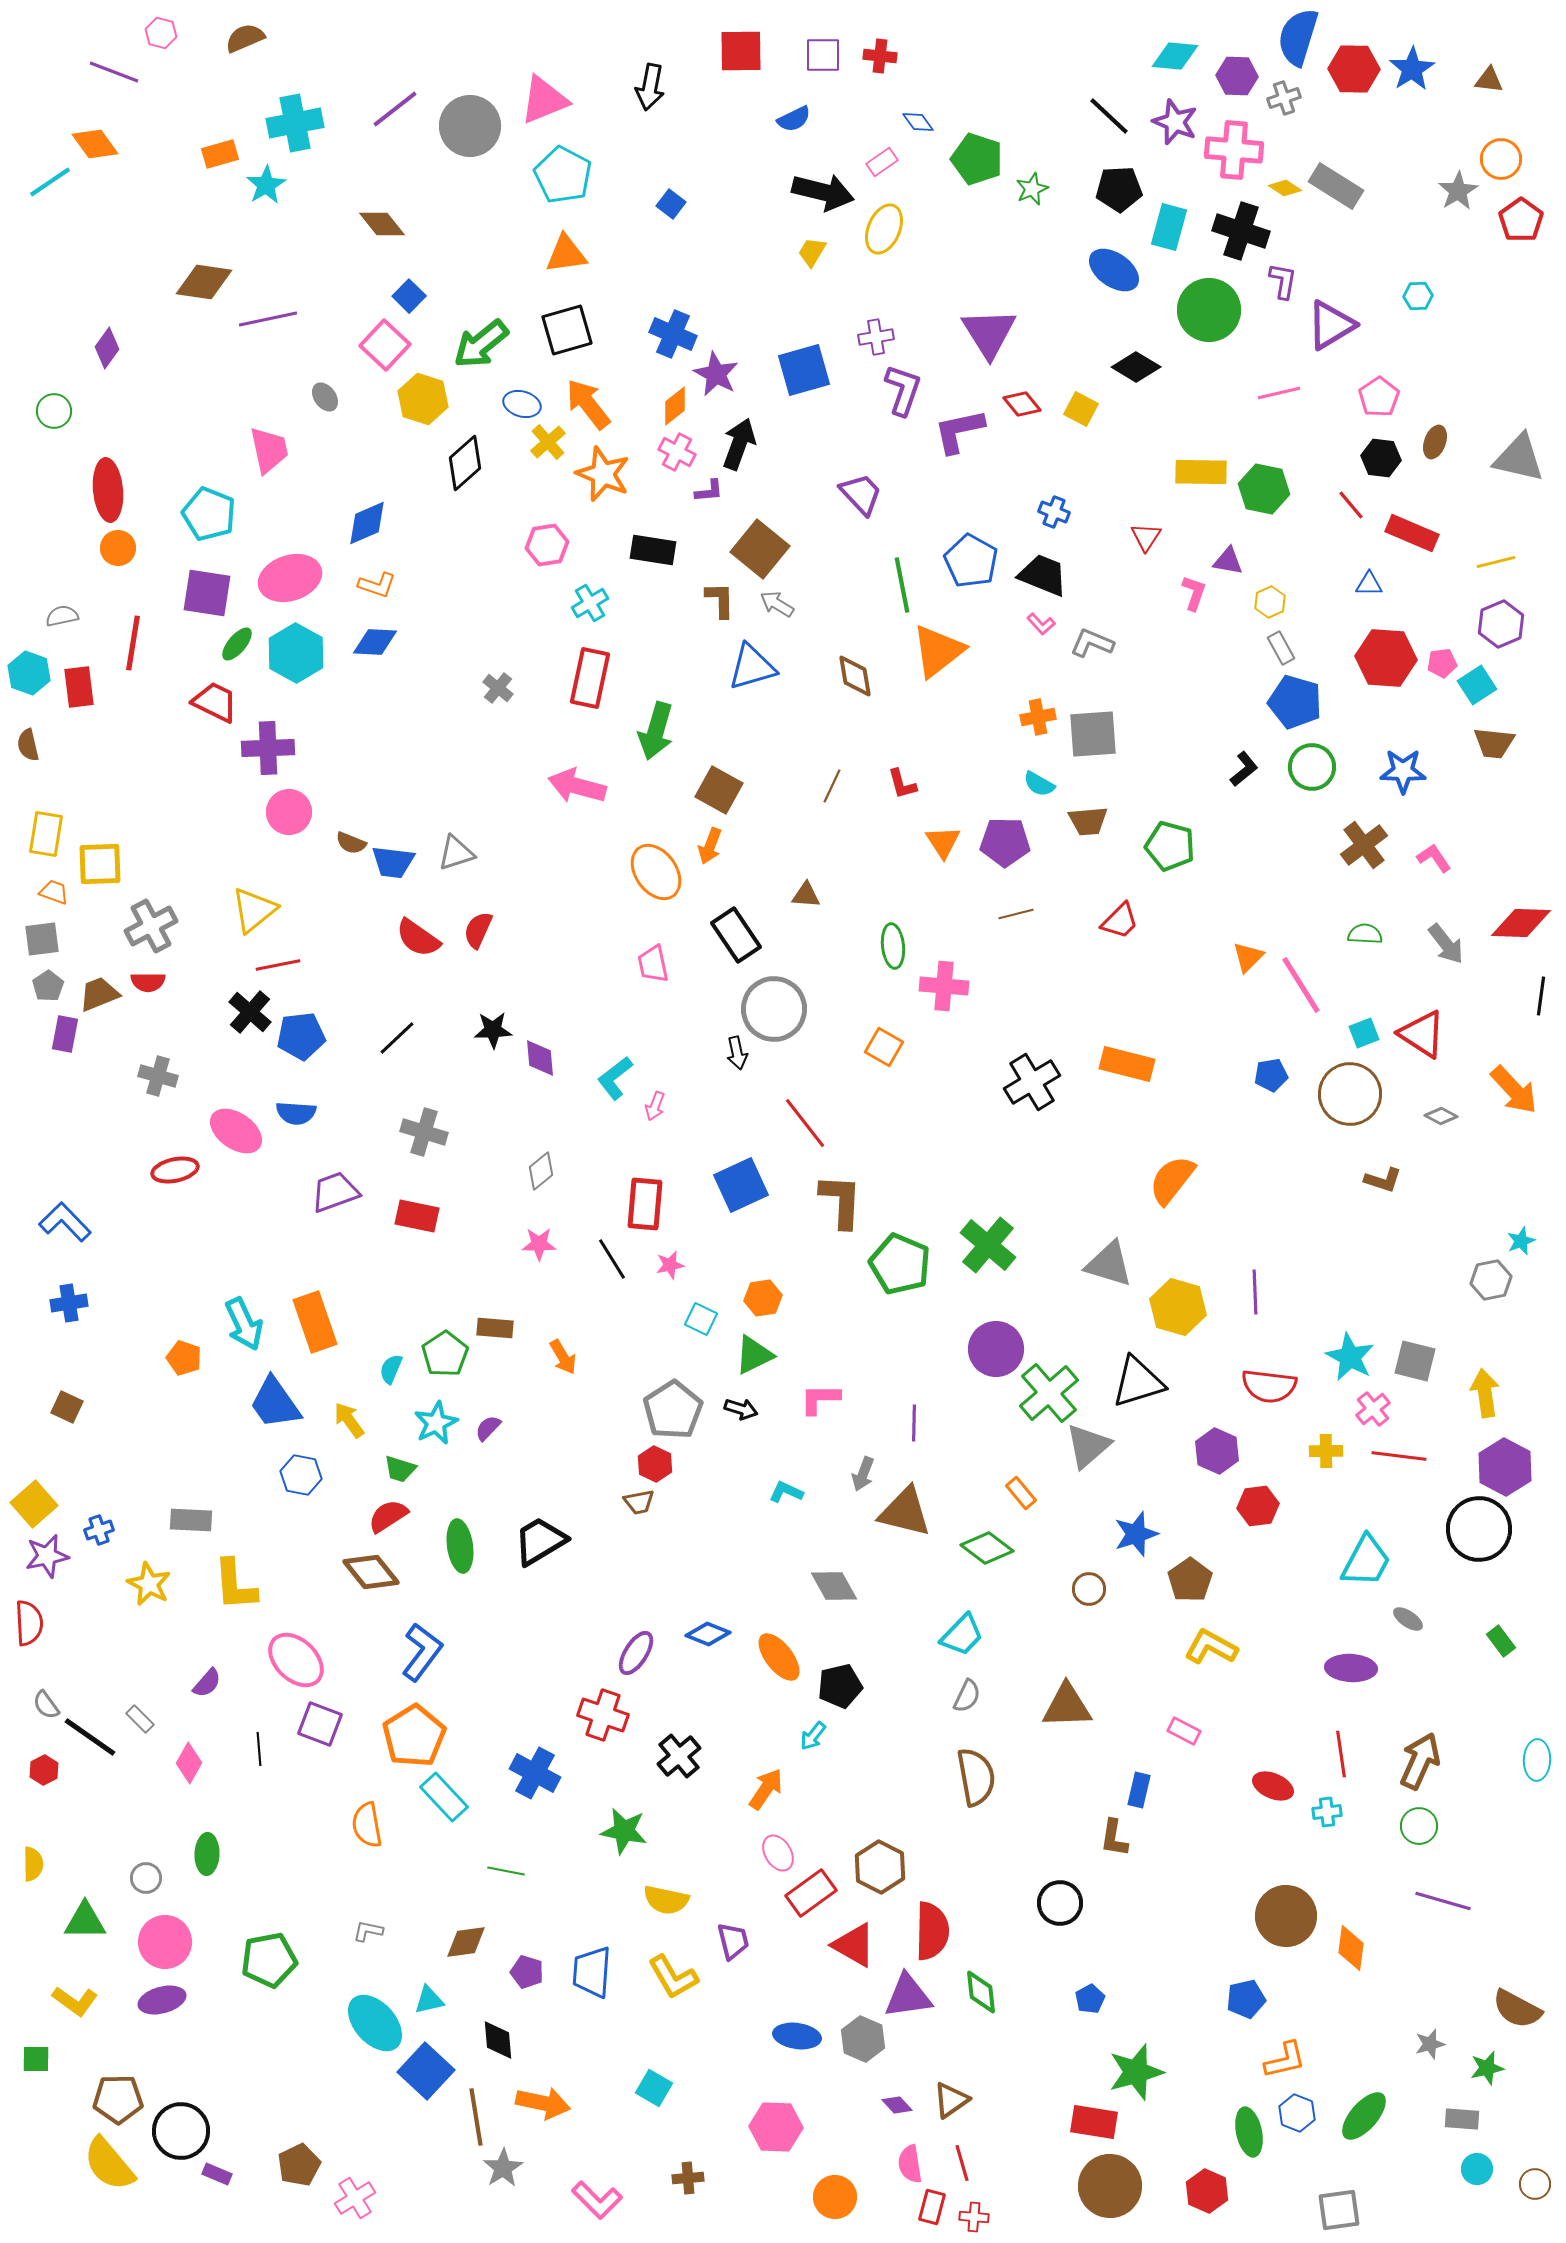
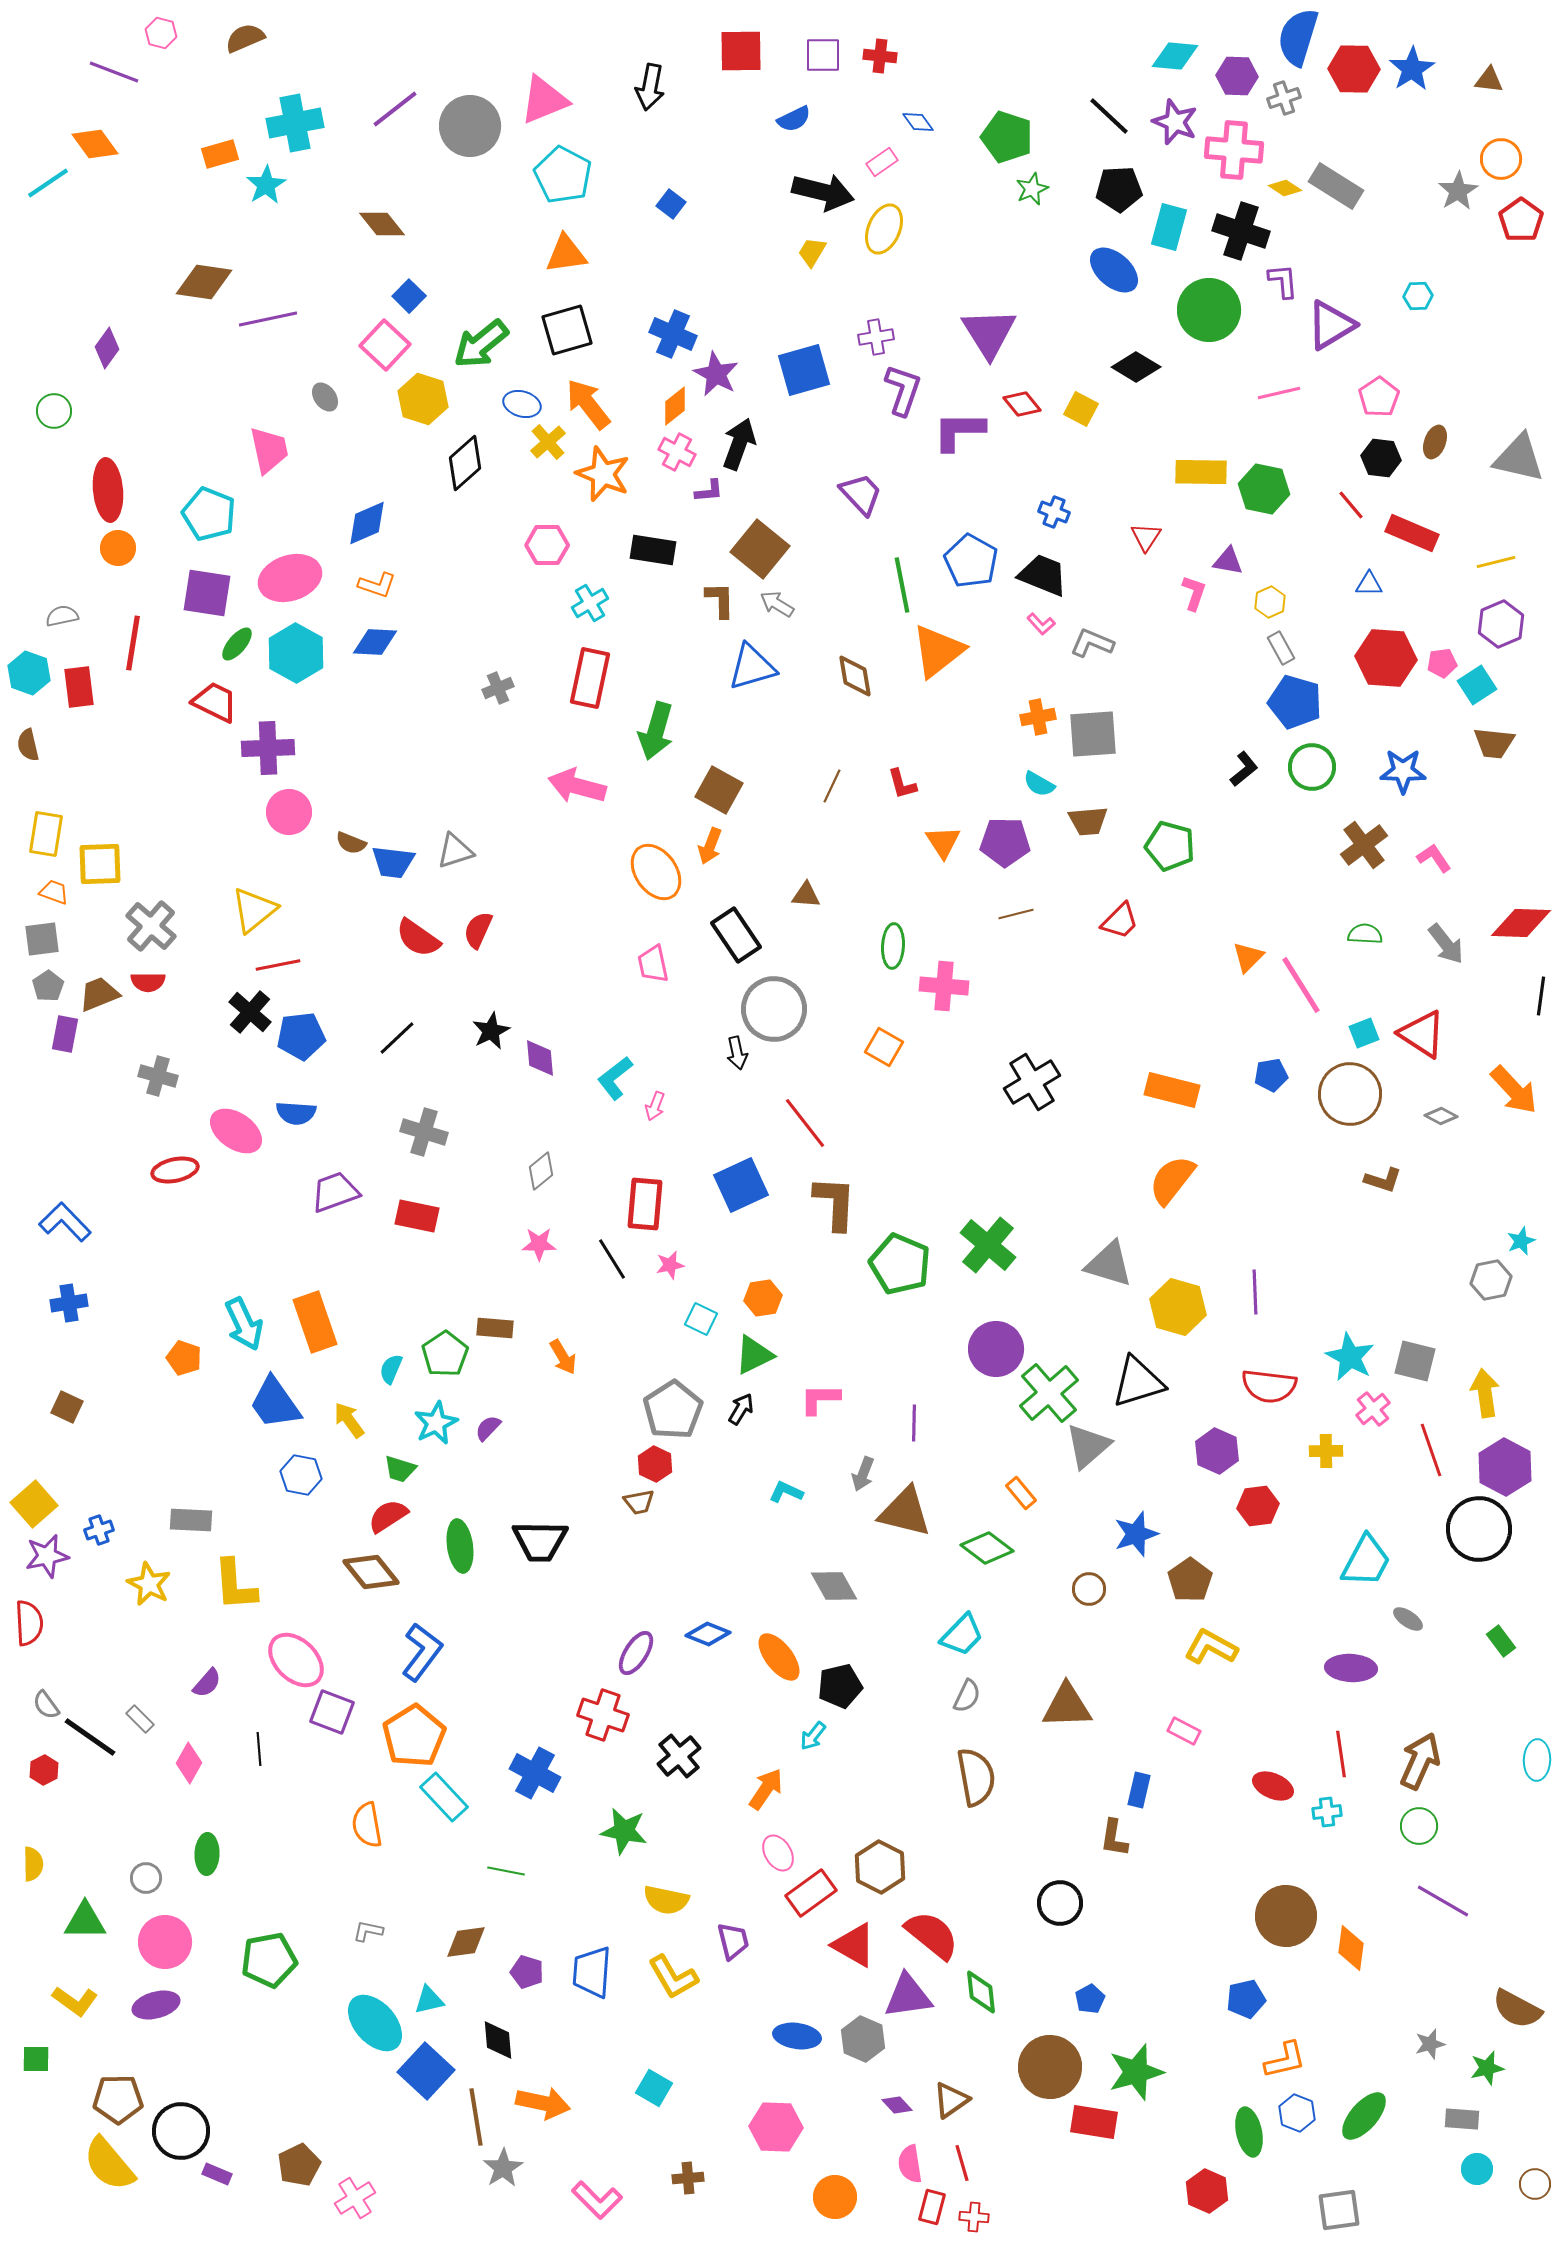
green pentagon at (977, 159): moved 30 px right, 22 px up
cyan line at (50, 182): moved 2 px left, 1 px down
blue ellipse at (1114, 270): rotated 6 degrees clockwise
purple L-shape at (1283, 281): rotated 15 degrees counterclockwise
purple L-shape at (959, 431): rotated 12 degrees clockwise
pink hexagon at (547, 545): rotated 9 degrees clockwise
gray cross at (498, 688): rotated 28 degrees clockwise
gray triangle at (456, 853): moved 1 px left, 2 px up
gray cross at (151, 926): rotated 21 degrees counterclockwise
green ellipse at (893, 946): rotated 9 degrees clockwise
black star at (493, 1030): moved 2 px left, 1 px down; rotated 24 degrees counterclockwise
orange rectangle at (1127, 1064): moved 45 px right, 26 px down
brown L-shape at (841, 1201): moved 6 px left, 2 px down
black arrow at (741, 1409): rotated 76 degrees counterclockwise
red line at (1399, 1456): moved 32 px right, 6 px up; rotated 64 degrees clockwise
black trapezoid at (540, 1541): rotated 148 degrees counterclockwise
purple square at (320, 1724): moved 12 px right, 12 px up
purple line at (1443, 1901): rotated 14 degrees clockwise
red semicircle at (932, 1931): moved 4 px down; rotated 52 degrees counterclockwise
purple ellipse at (162, 2000): moved 6 px left, 5 px down
brown circle at (1110, 2186): moved 60 px left, 119 px up
